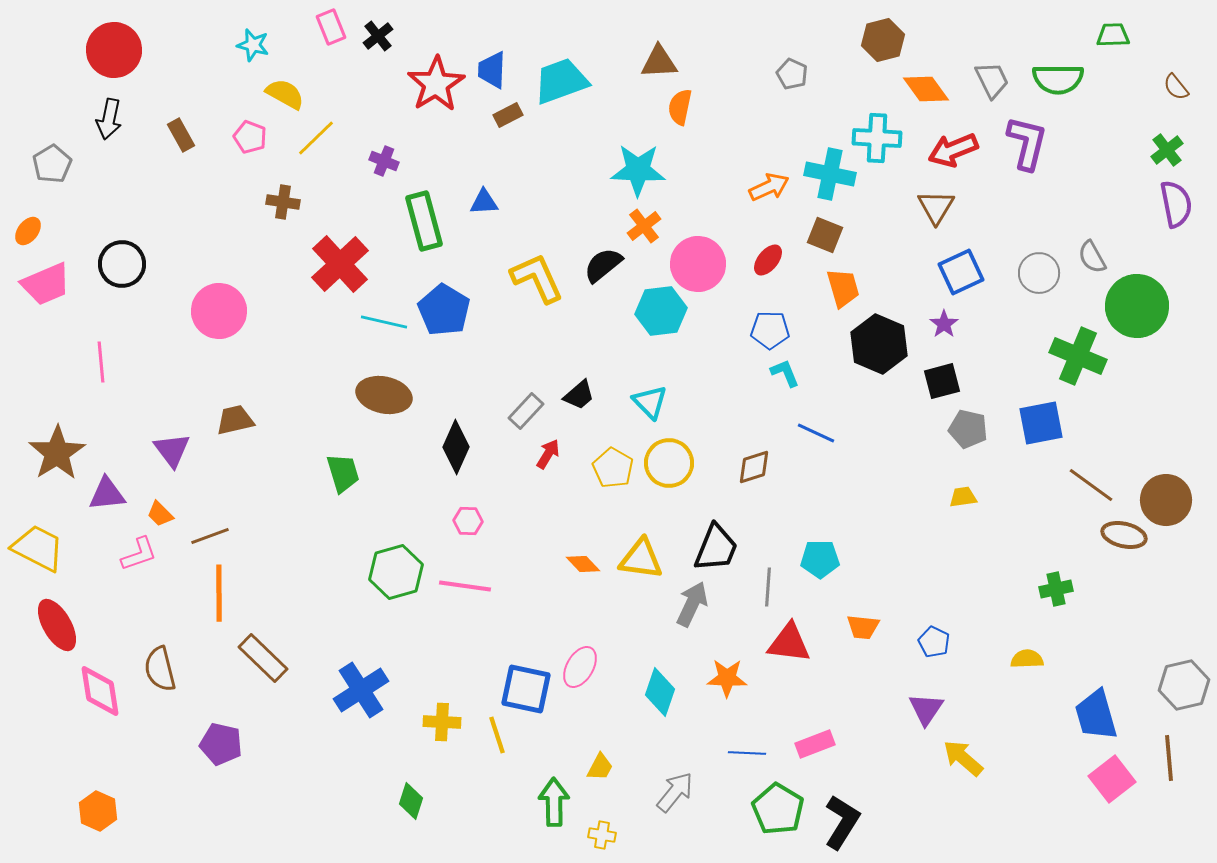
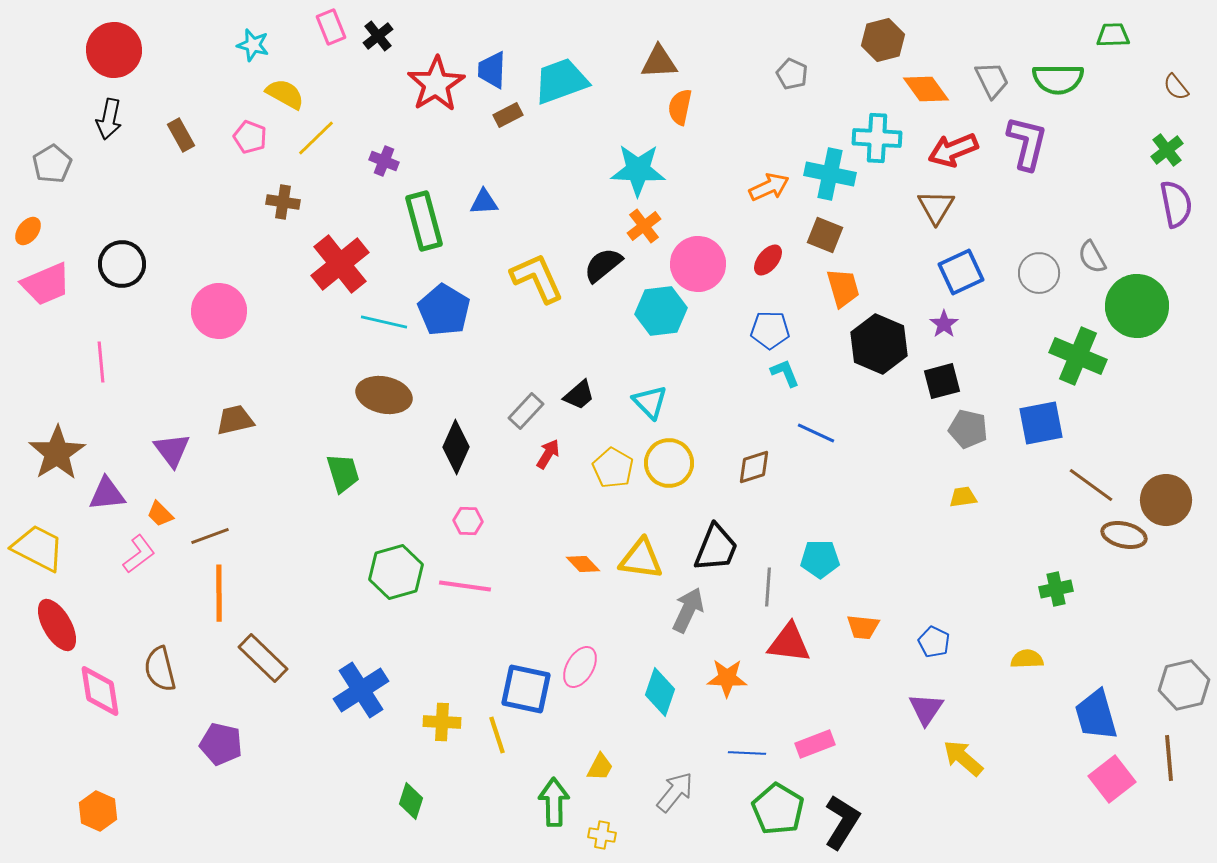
red cross at (340, 264): rotated 4 degrees clockwise
pink L-shape at (139, 554): rotated 18 degrees counterclockwise
gray arrow at (692, 604): moved 4 px left, 6 px down
